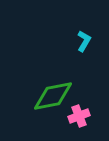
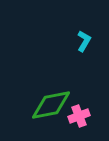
green diamond: moved 2 px left, 9 px down
